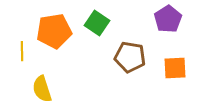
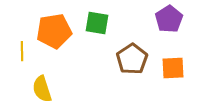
purple pentagon: moved 1 px right
green square: rotated 25 degrees counterclockwise
brown pentagon: moved 2 px right, 2 px down; rotated 28 degrees clockwise
orange square: moved 2 px left
